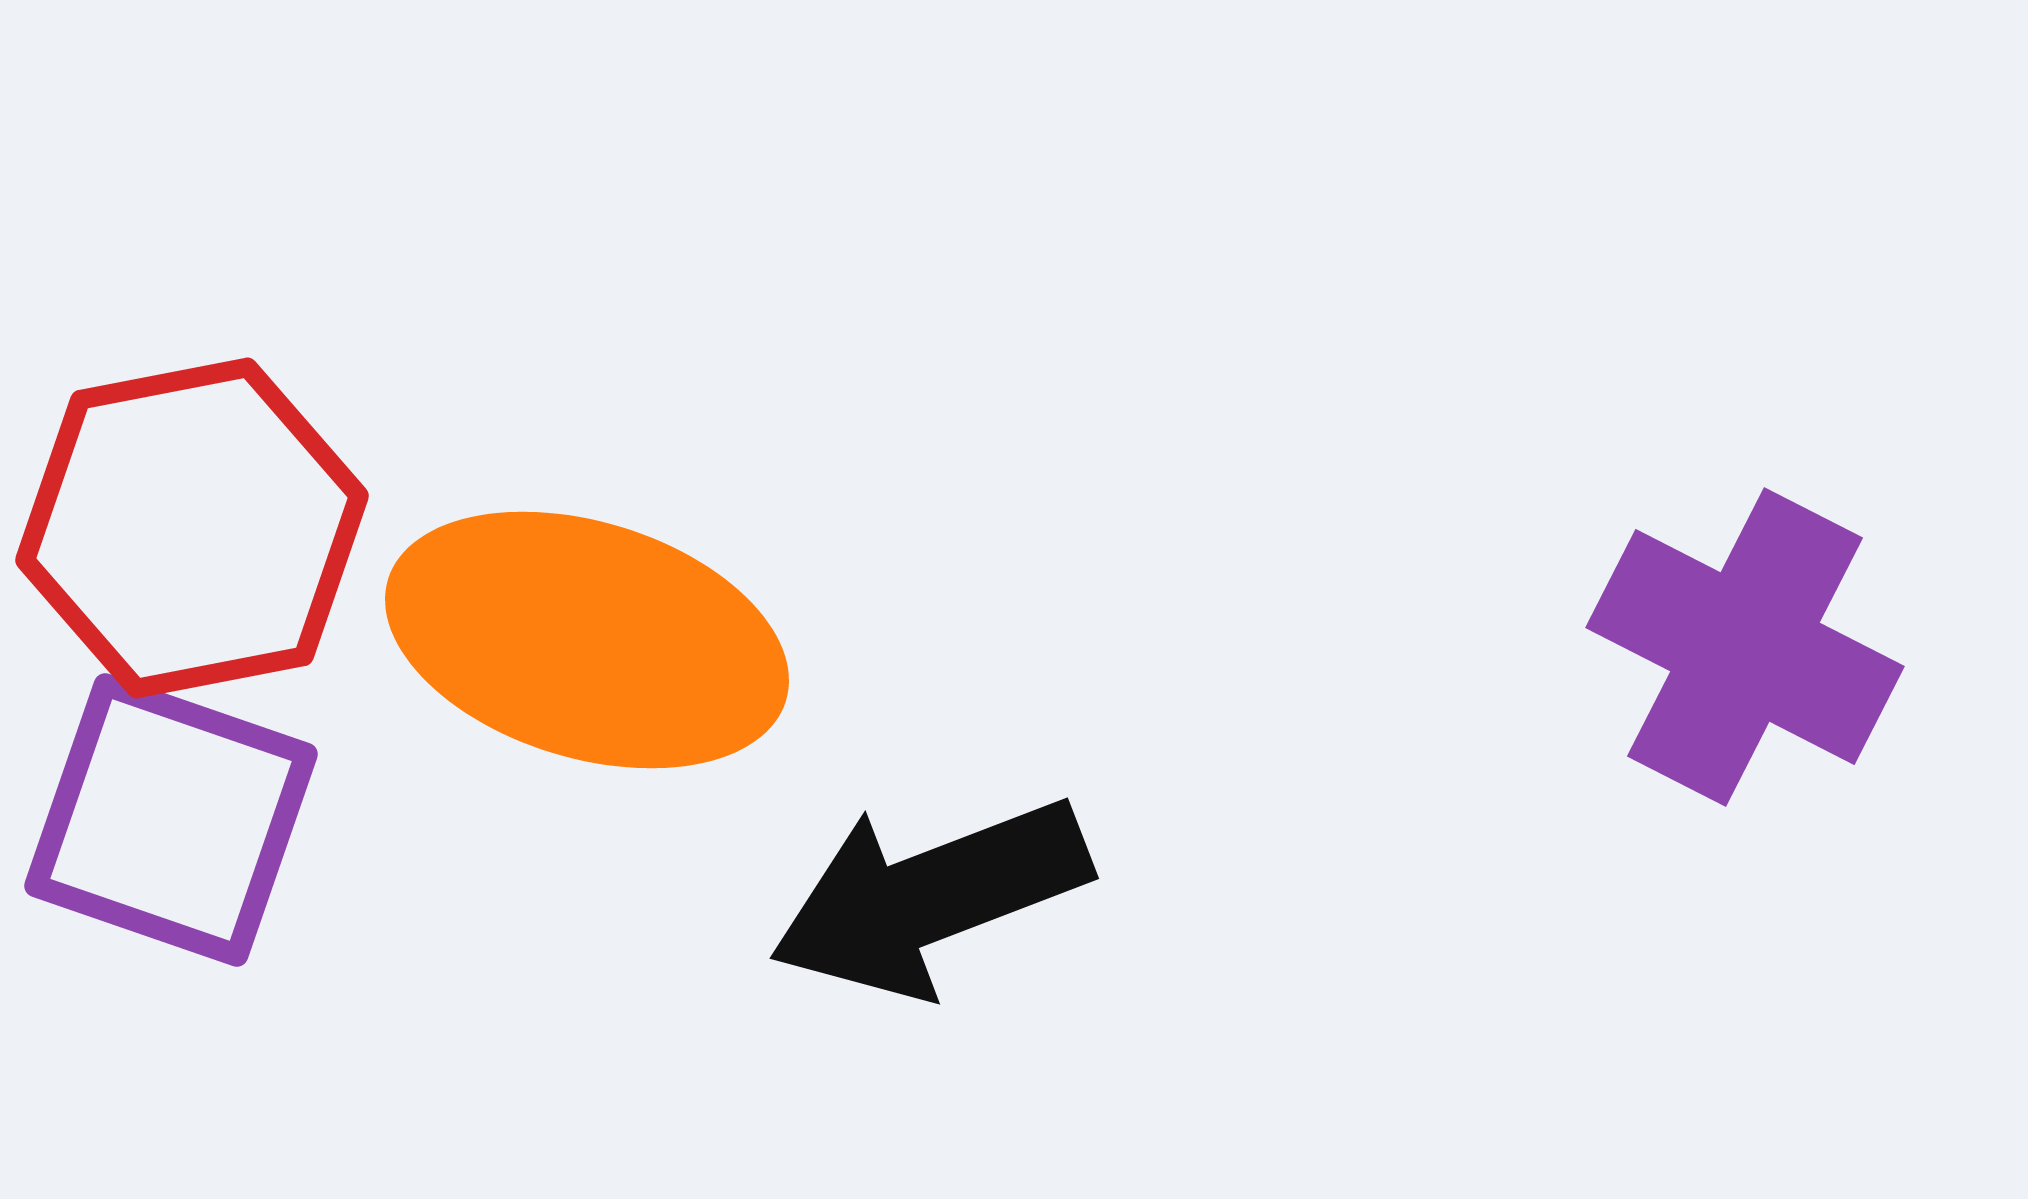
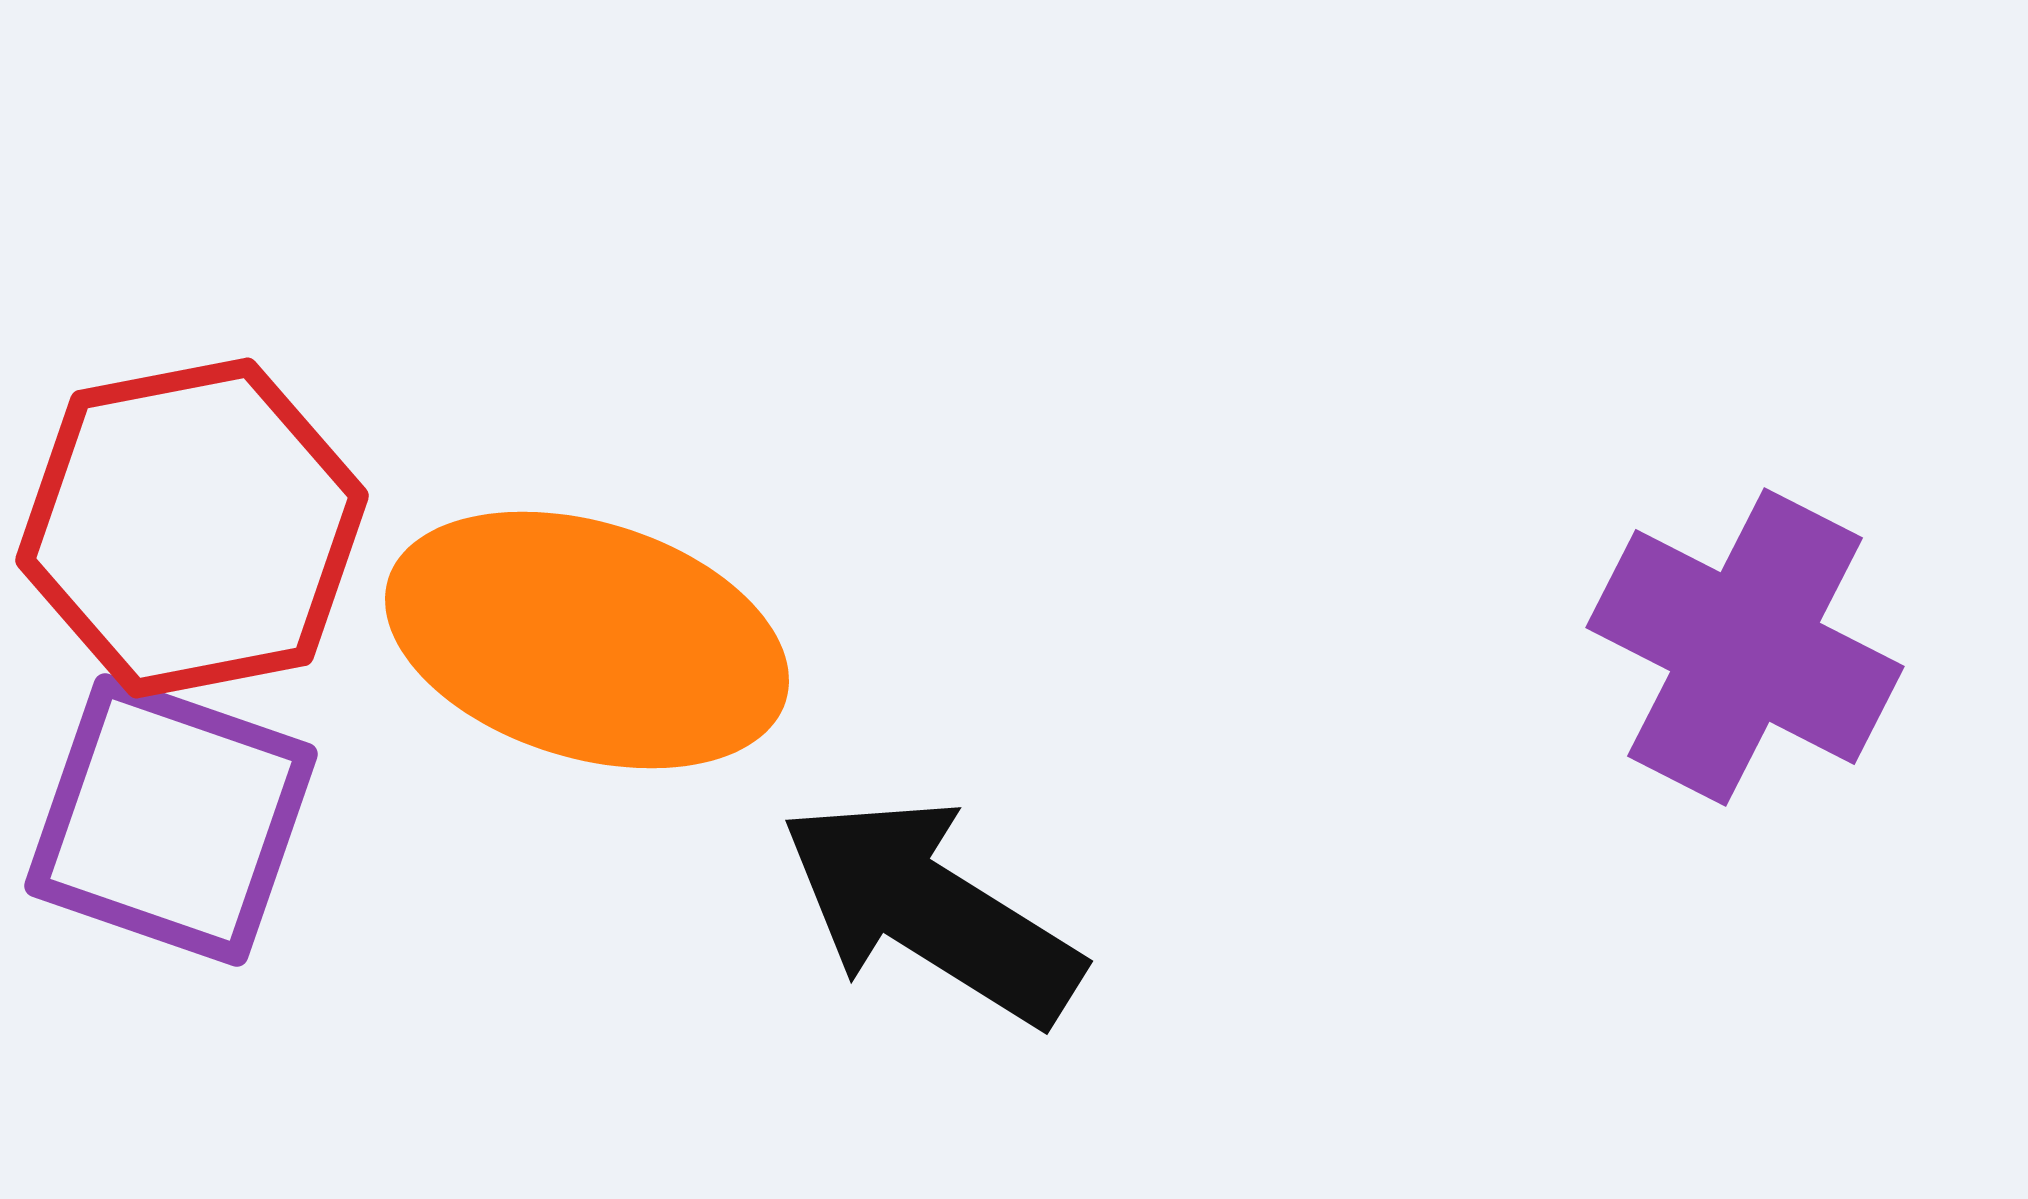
black arrow: moved 1 px right, 14 px down; rotated 53 degrees clockwise
